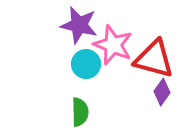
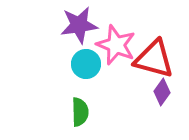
purple star: rotated 21 degrees counterclockwise
pink star: moved 3 px right
